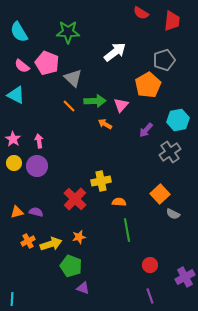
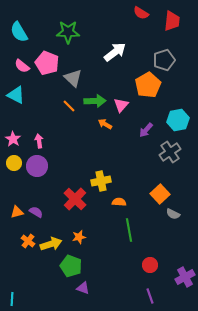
purple semicircle: rotated 16 degrees clockwise
green line: moved 2 px right
orange cross: rotated 24 degrees counterclockwise
